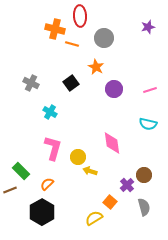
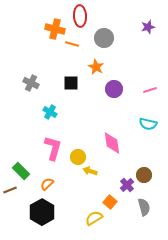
black square: rotated 35 degrees clockwise
